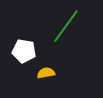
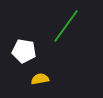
yellow semicircle: moved 6 px left, 6 px down
